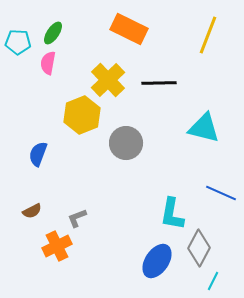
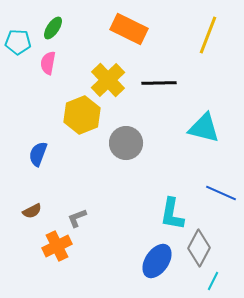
green ellipse: moved 5 px up
